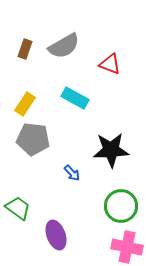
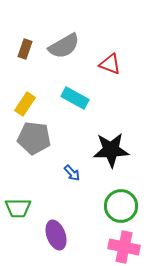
gray pentagon: moved 1 px right, 1 px up
green trapezoid: rotated 144 degrees clockwise
pink cross: moved 3 px left
